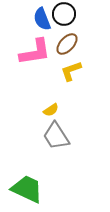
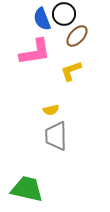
brown ellipse: moved 10 px right, 8 px up
yellow semicircle: rotated 21 degrees clockwise
gray trapezoid: rotated 32 degrees clockwise
green trapezoid: rotated 12 degrees counterclockwise
